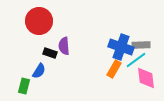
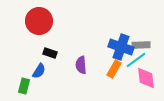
purple semicircle: moved 17 px right, 19 px down
